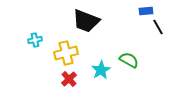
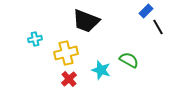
blue rectangle: rotated 40 degrees counterclockwise
cyan cross: moved 1 px up
cyan star: rotated 24 degrees counterclockwise
